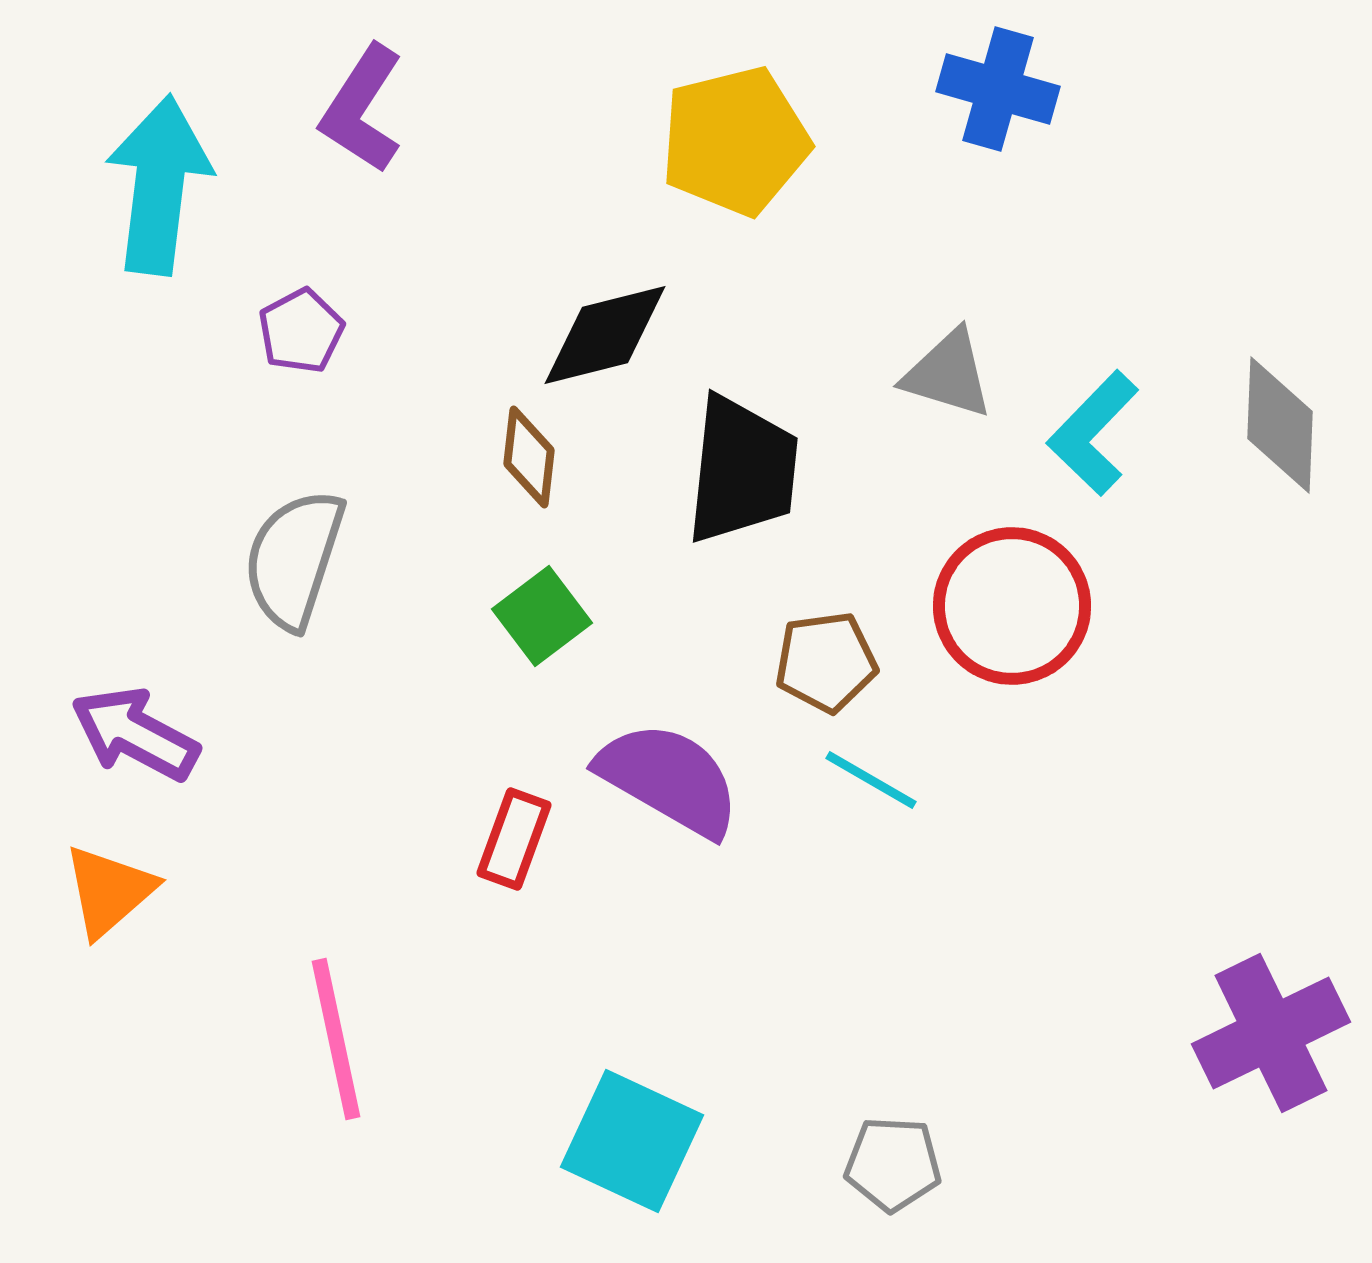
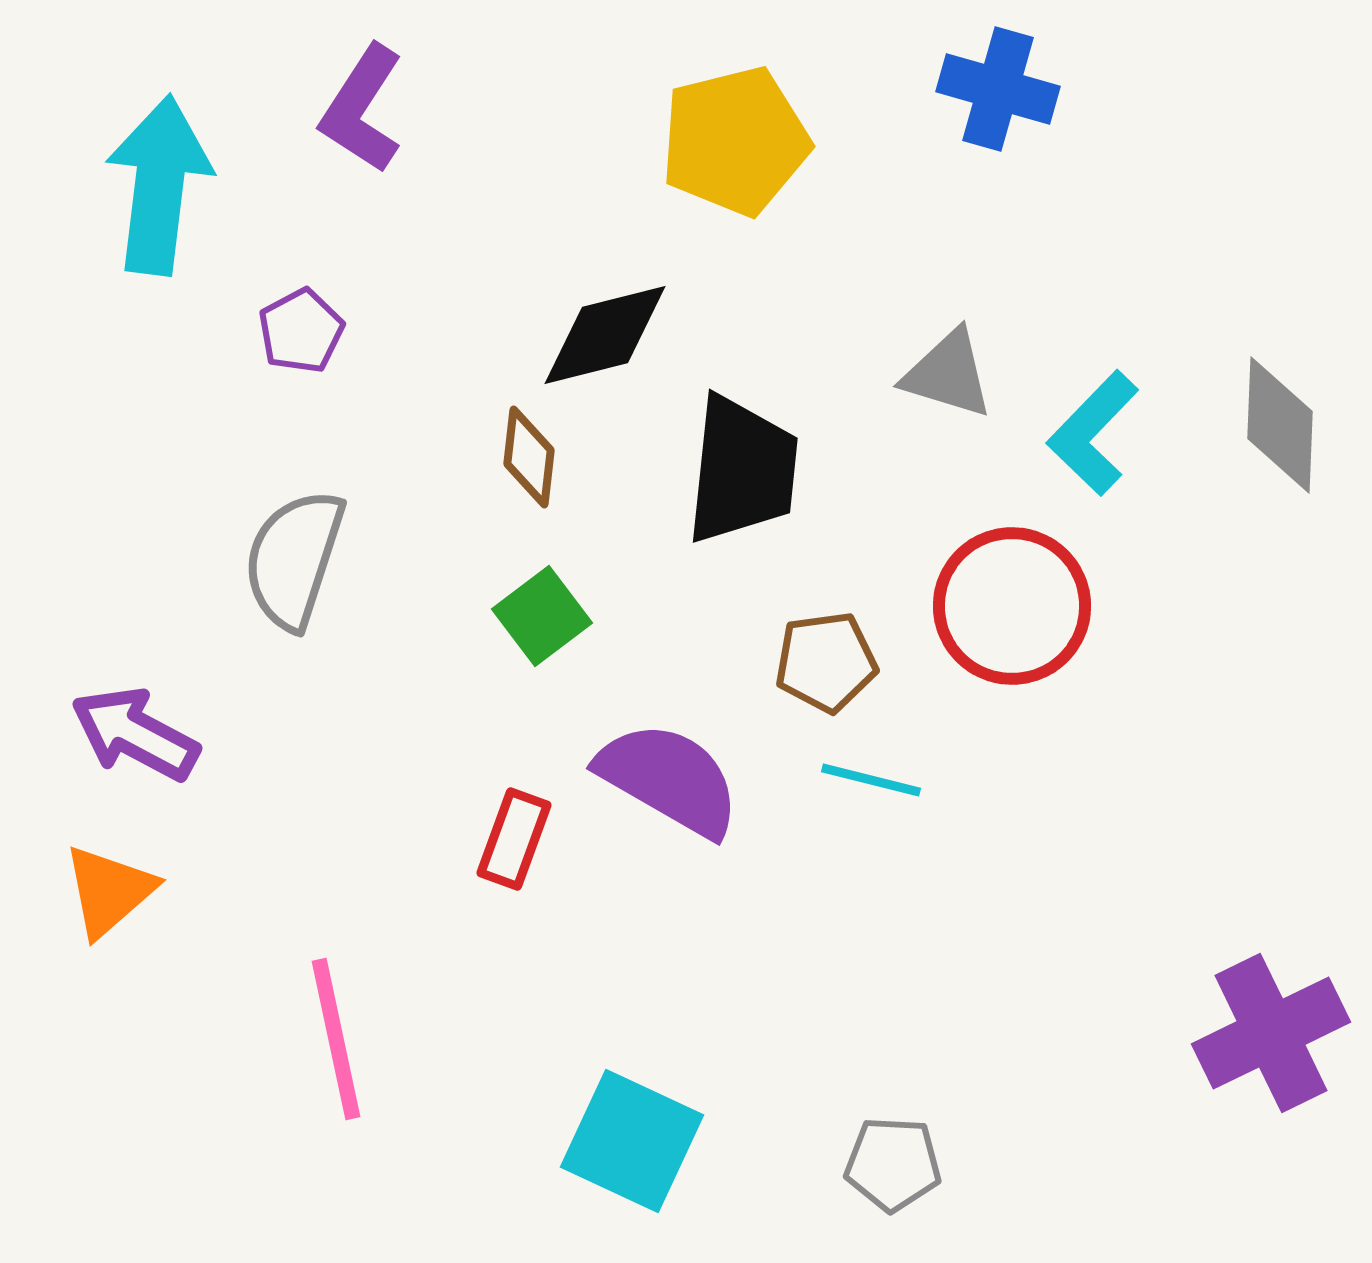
cyan line: rotated 16 degrees counterclockwise
